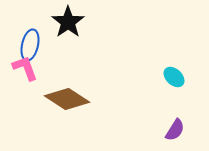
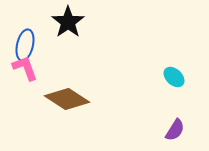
blue ellipse: moved 5 px left
